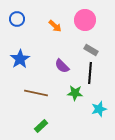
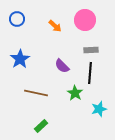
gray rectangle: rotated 32 degrees counterclockwise
green star: rotated 28 degrees clockwise
